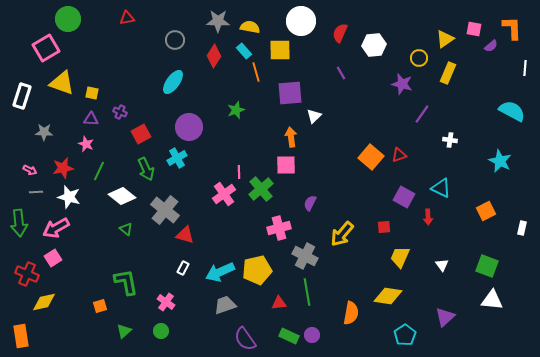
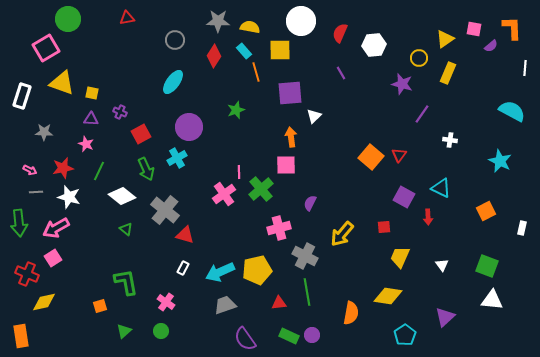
red triangle at (399, 155): rotated 35 degrees counterclockwise
